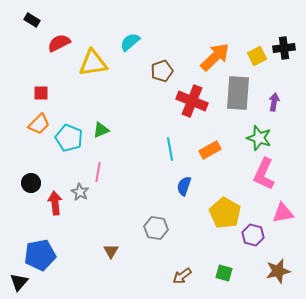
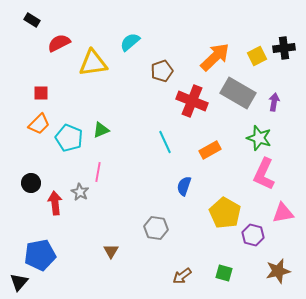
gray rectangle: rotated 64 degrees counterclockwise
cyan line: moved 5 px left, 7 px up; rotated 15 degrees counterclockwise
